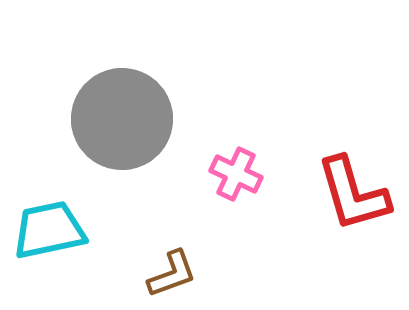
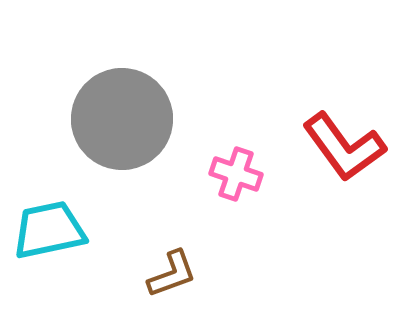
pink cross: rotated 6 degrees counterclockwise
red L-shape: moved 9 px left, 47 px up; rotated 20 degrees counterclockwise
